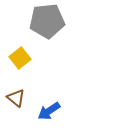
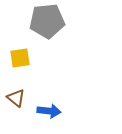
yellow square: rotated 30 degrees clockwise
blue arrow: rotated 140 degrees counterclockwise
